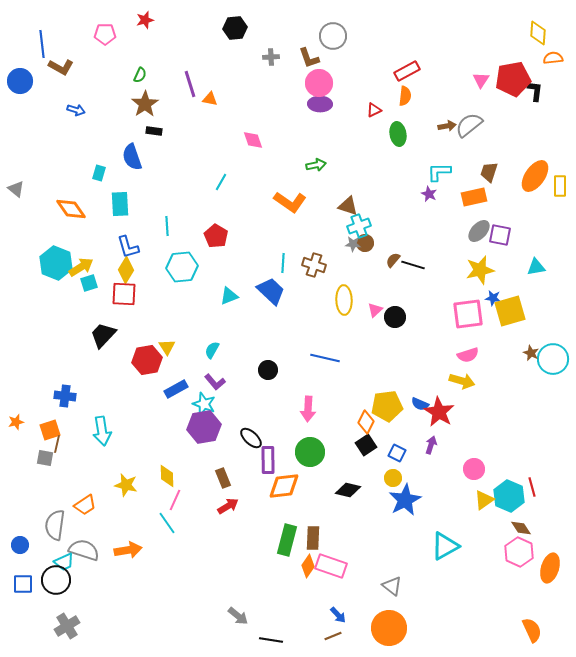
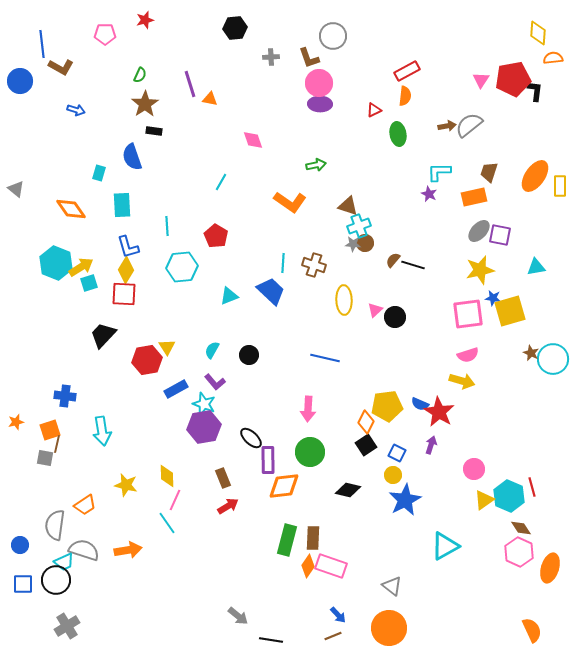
cyan rectangle at (120, 204): moved 2 px right, 1 px down
black circle at (268, 370): moved 19 px left, 15 px up
yellow circle at (393, 478): moved 3 px up
